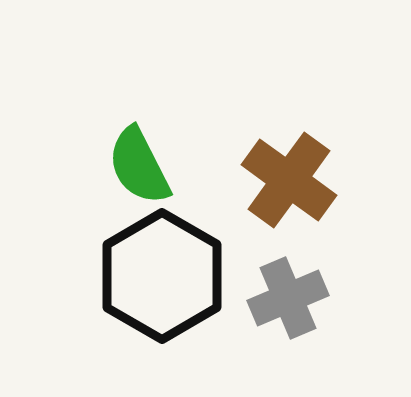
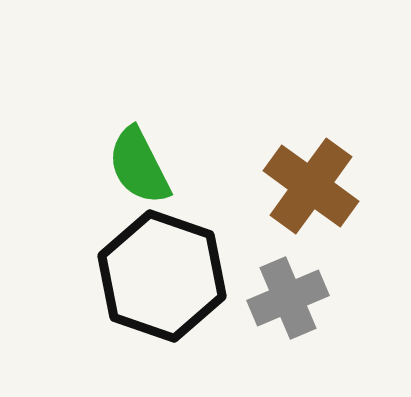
brown cross: moved 22 px right, 6 px down
black hexagon: rotated 11 degrees counterclockwise
